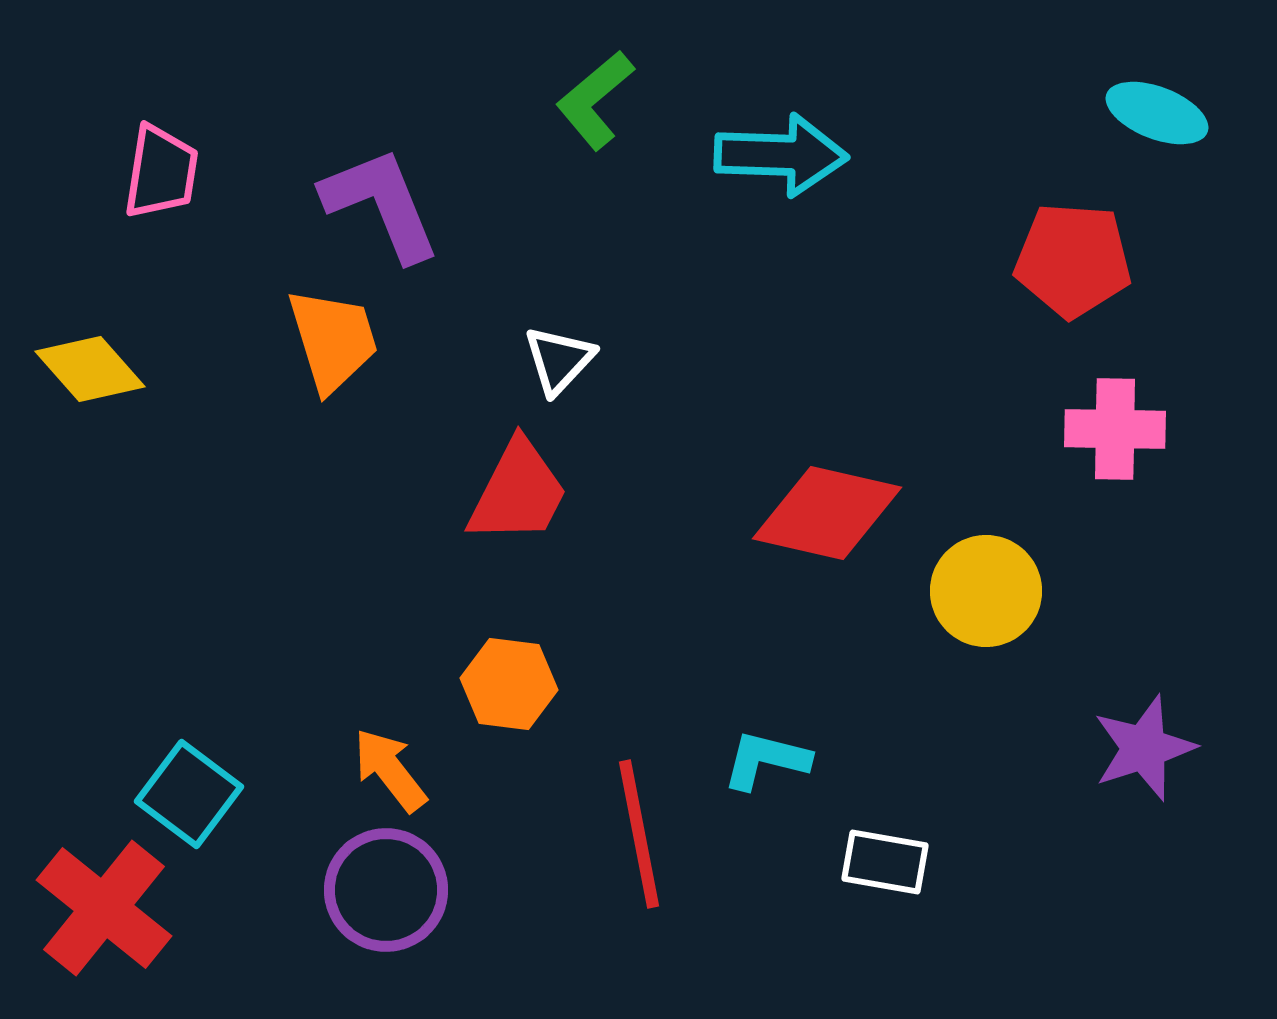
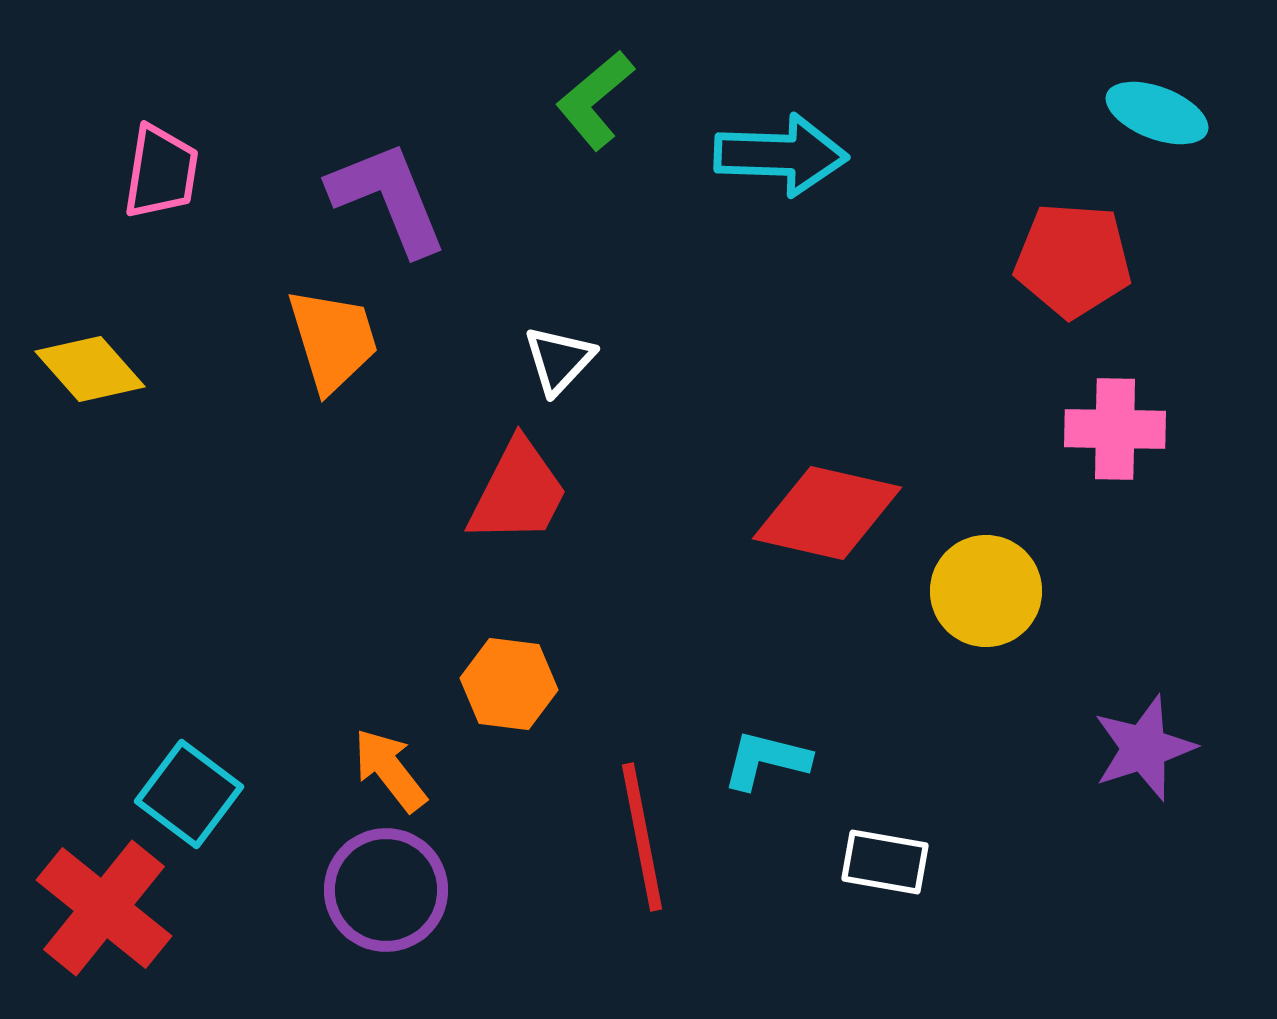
purple L-shape: moved 7 px right, 6 px up
red line: moved 3 px right, 3 px down
